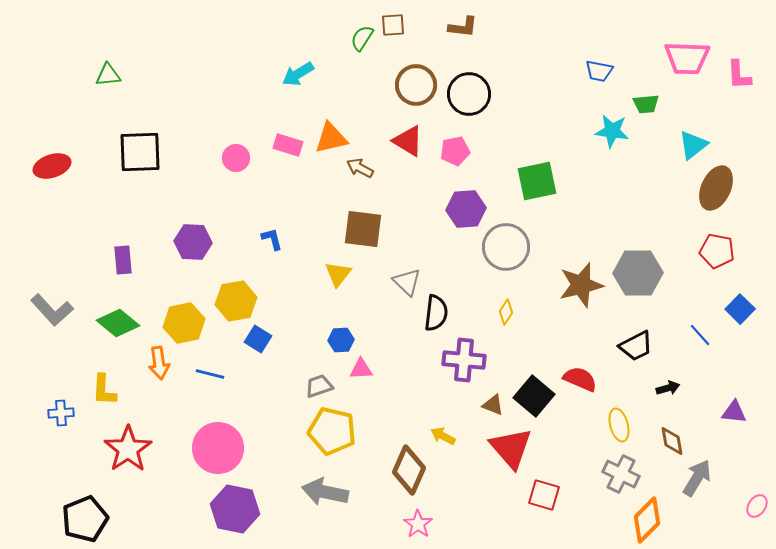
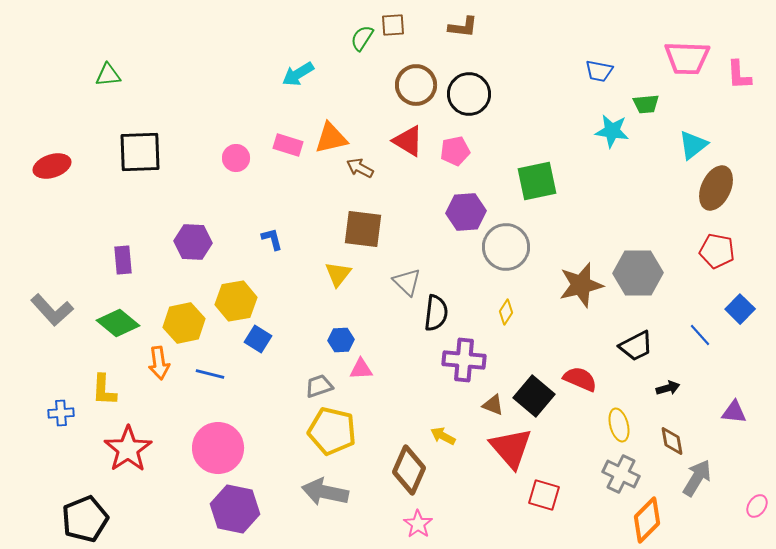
purple hexagon at (466, 209): moved 3 px down
